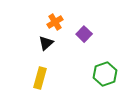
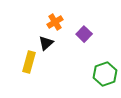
yellow rectangle: moved 11 px left, 16 px up
